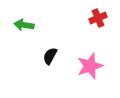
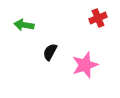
black semicircle: moved 4 px up
pink star: moved 5 px left, 1 px up
